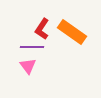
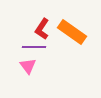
purple line: moved 2 px right
